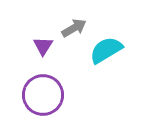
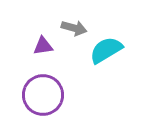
gray arrow: rotated 45 degrees clockwise
purple triangle: rotated 50 degrees clockwise
